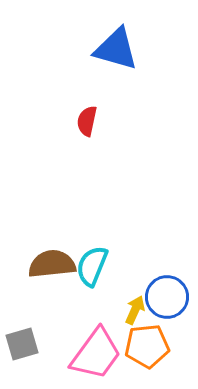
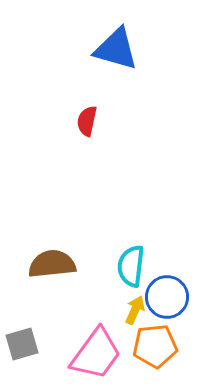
cyan semicircle: moved 39 px right; rotated 15 degrees counterclockwise
orange pentagon: moved 8 px right
